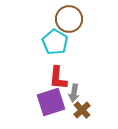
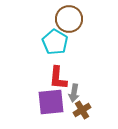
purple square: rotated 12 degrees clockwise
brown cross: rotated 12 degrees clockwise
